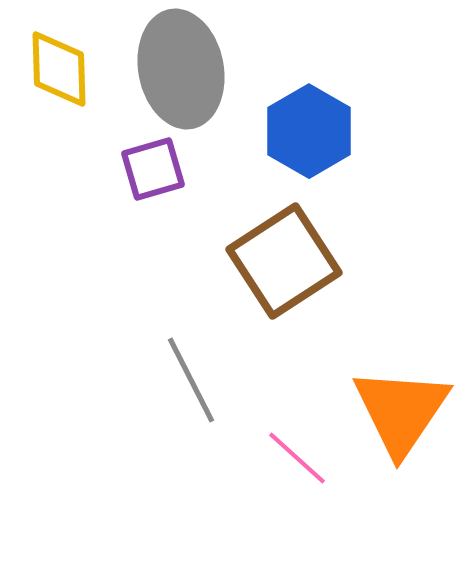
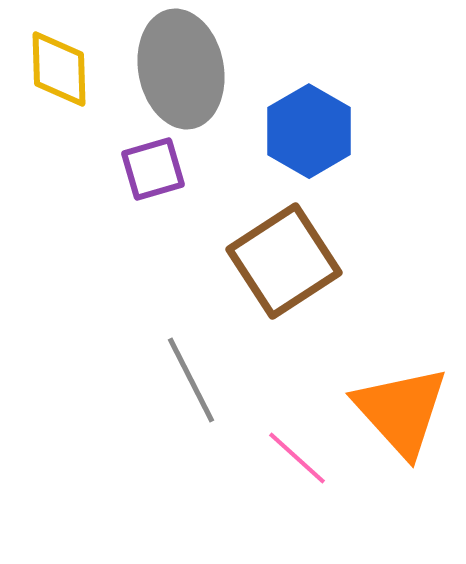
orange triangle: rotated 16 degrees counterclockwise
